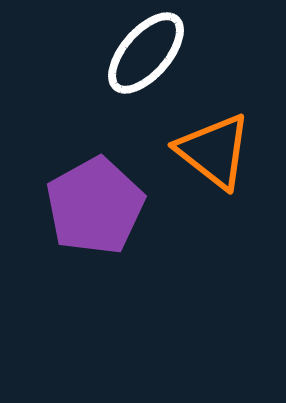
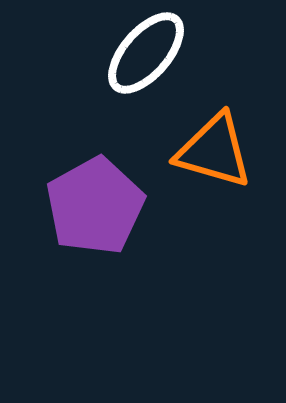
orange triangle: rotated 22 degrees counterclockwise
